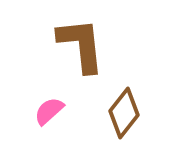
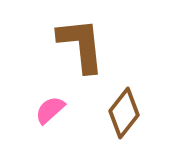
pink semicircle: moved 1 px right, 1 px up
